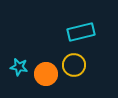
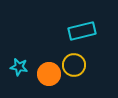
cyan rectangle: moved 1 px right, 1 px up
orange circle: moved 3 px right
